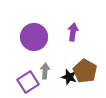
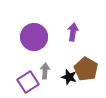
brown pentagon: moved 1 px right, 2 px up
